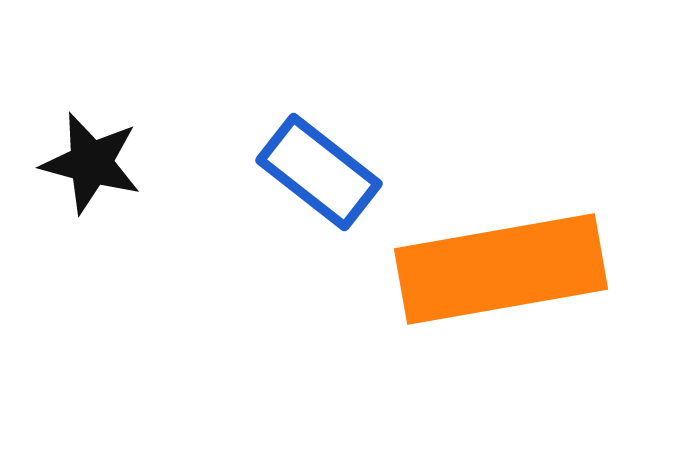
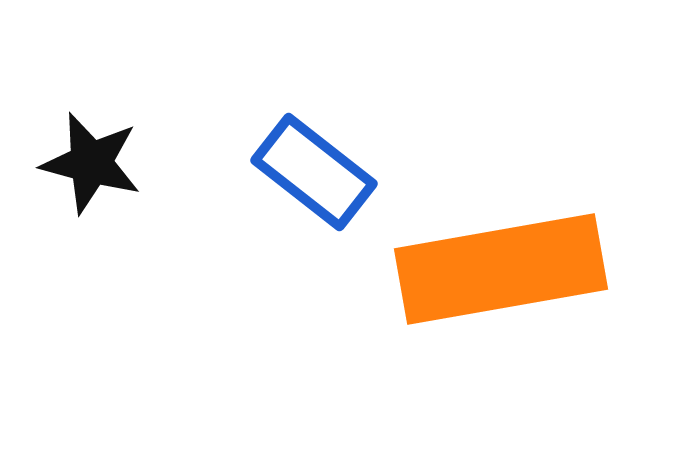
blue rectangle: moved 5 px left
